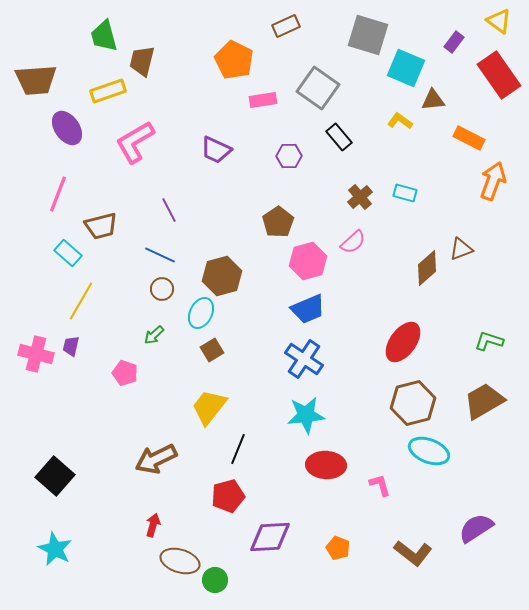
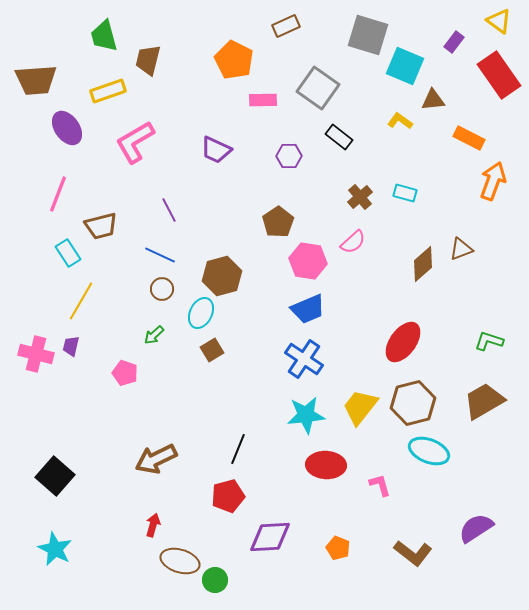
brown trapezoid at (142, 61): moved 6 px right, 1 px up
cyan square at (406, 68): moved 1 px left, 2 px up
pink rectangle at (263, 100): rotated 8 degrees clockwise
black rectangle at (339, 137): rotated 12 degrees counterclockwise
cyan rectangle at (68, 253): rotated 16 degrees clockwise
pink hexagon at (308, 261): rotated 24 degrees clockwise
brown diamond at (427, 268): moved 4 px left, 4 px up
yellow trapezoid at (209, 407): moved 151 px right
